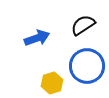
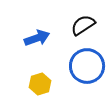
yellow hexagon: moved 12 px left, 1 px down
